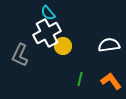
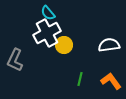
yellow circle: moved 1 px right, 1 px up
gray L-shape: moved 5 px left, 5 px down
